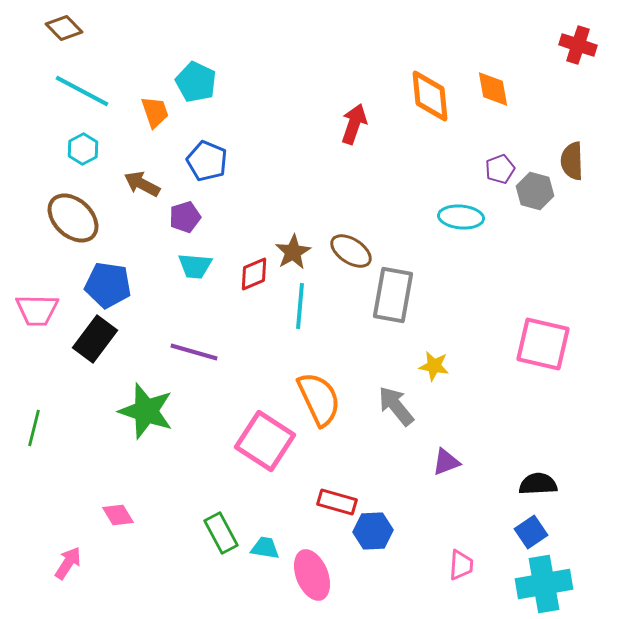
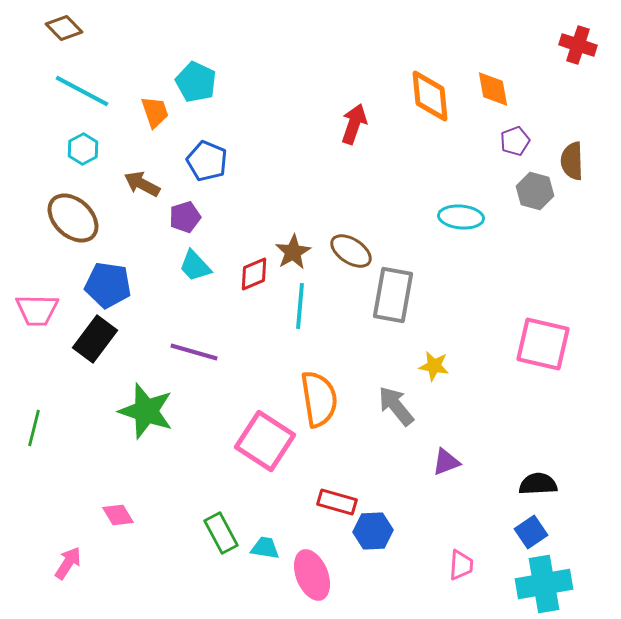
purple pentagon at (500, 169): moved 15 px right, 28 px up
cyan trapezoid at (195, 266): rotated 42 degrees clockwise
orange semicircle at (319, 399): rotated 16 degrees clockwise
